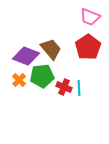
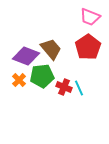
cyan line: rotated 21 degrees counterclockwise
